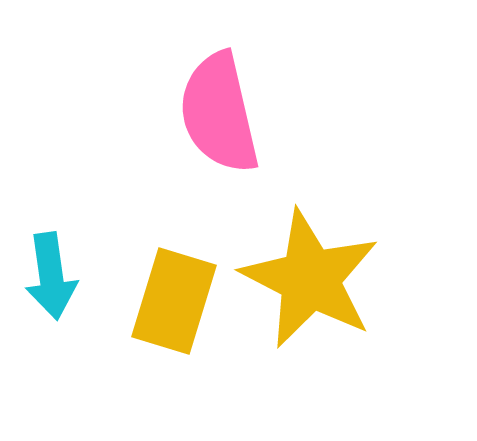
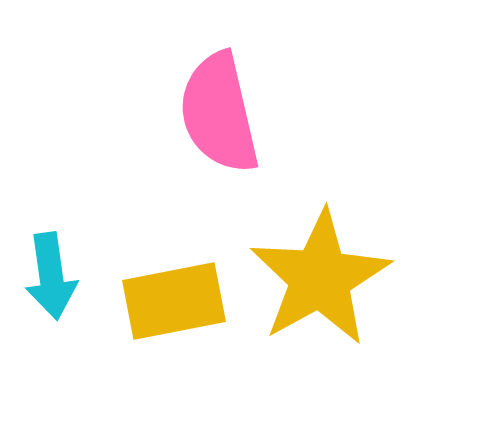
yellow star: moved 10 px right, 1 px up; rotated 16 degrees clockwise
yellow rectangle: rotated 62 degrees clockwise
